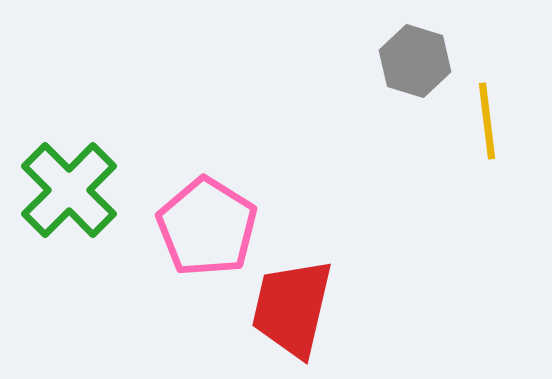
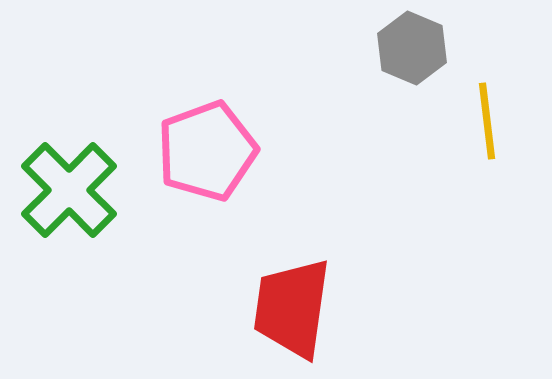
gray hexagon: moved 3 px left, 13 px up; rotated 6 degrees clockwise
pink pentagon: moved 76 px up; rotated 20 degrees clockwise
red trapezoid: rotated 5 degrees counterclockwise
